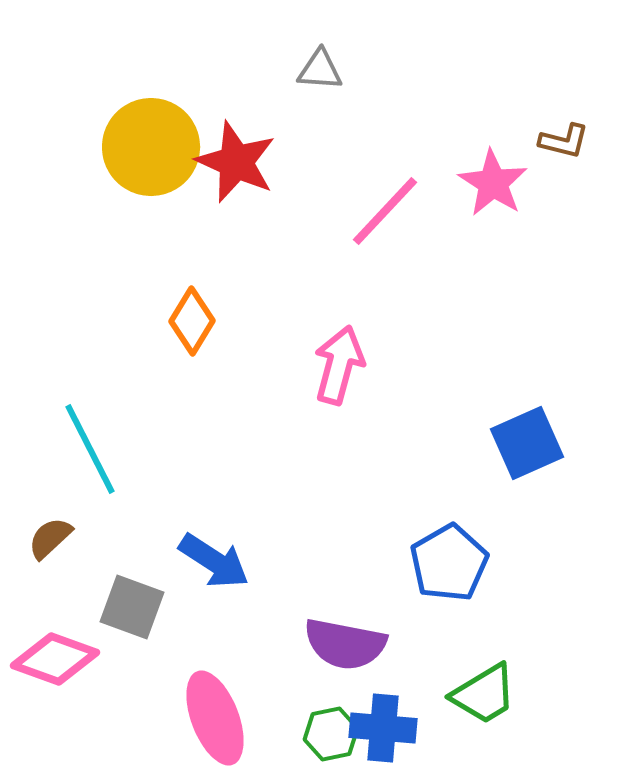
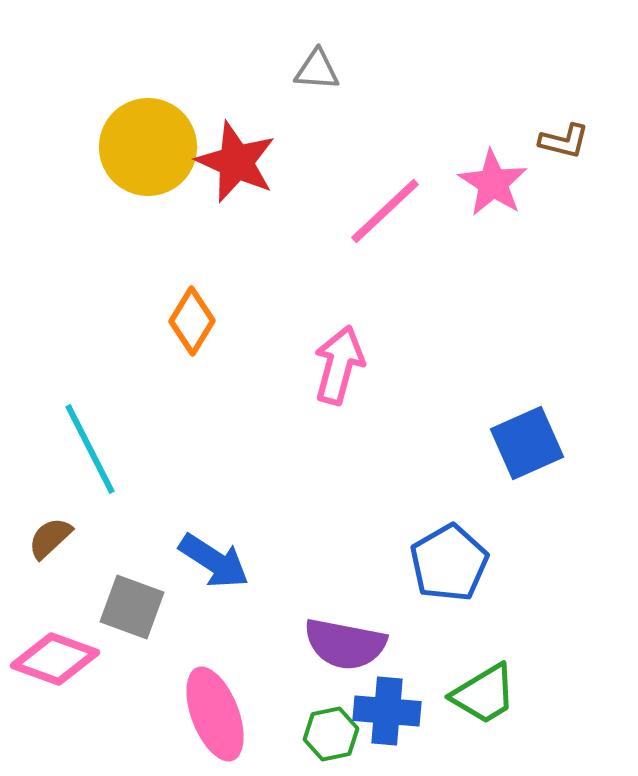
gray triangle: moved 3 px left
yellow circle: moved 3 px left
pink line: rotated 4 degrees clockwise
pink ellipse: moved 4 px up
blue cross: moved 4 px right, 17 px up
